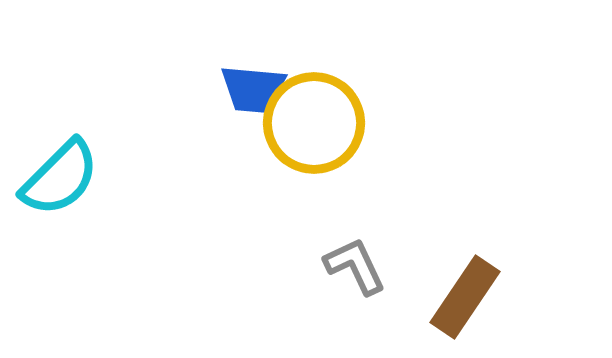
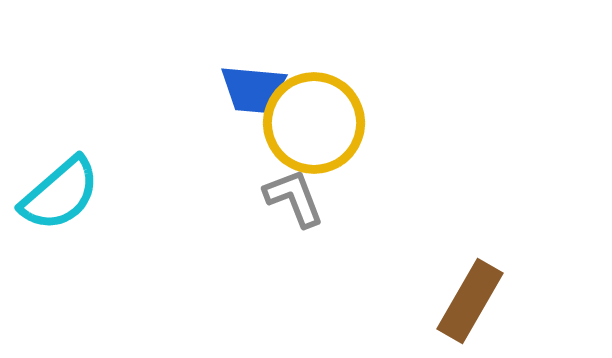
cyan semicircle: moved 16 px down; rotated 4 degrees clockwise
gray L-shape: moved 61 px left, 68 px up; rotated 4 degrees clockwise
brown rectangle: moved 5 px right, 4 px down; rotated 4 degrees counterclockwise
